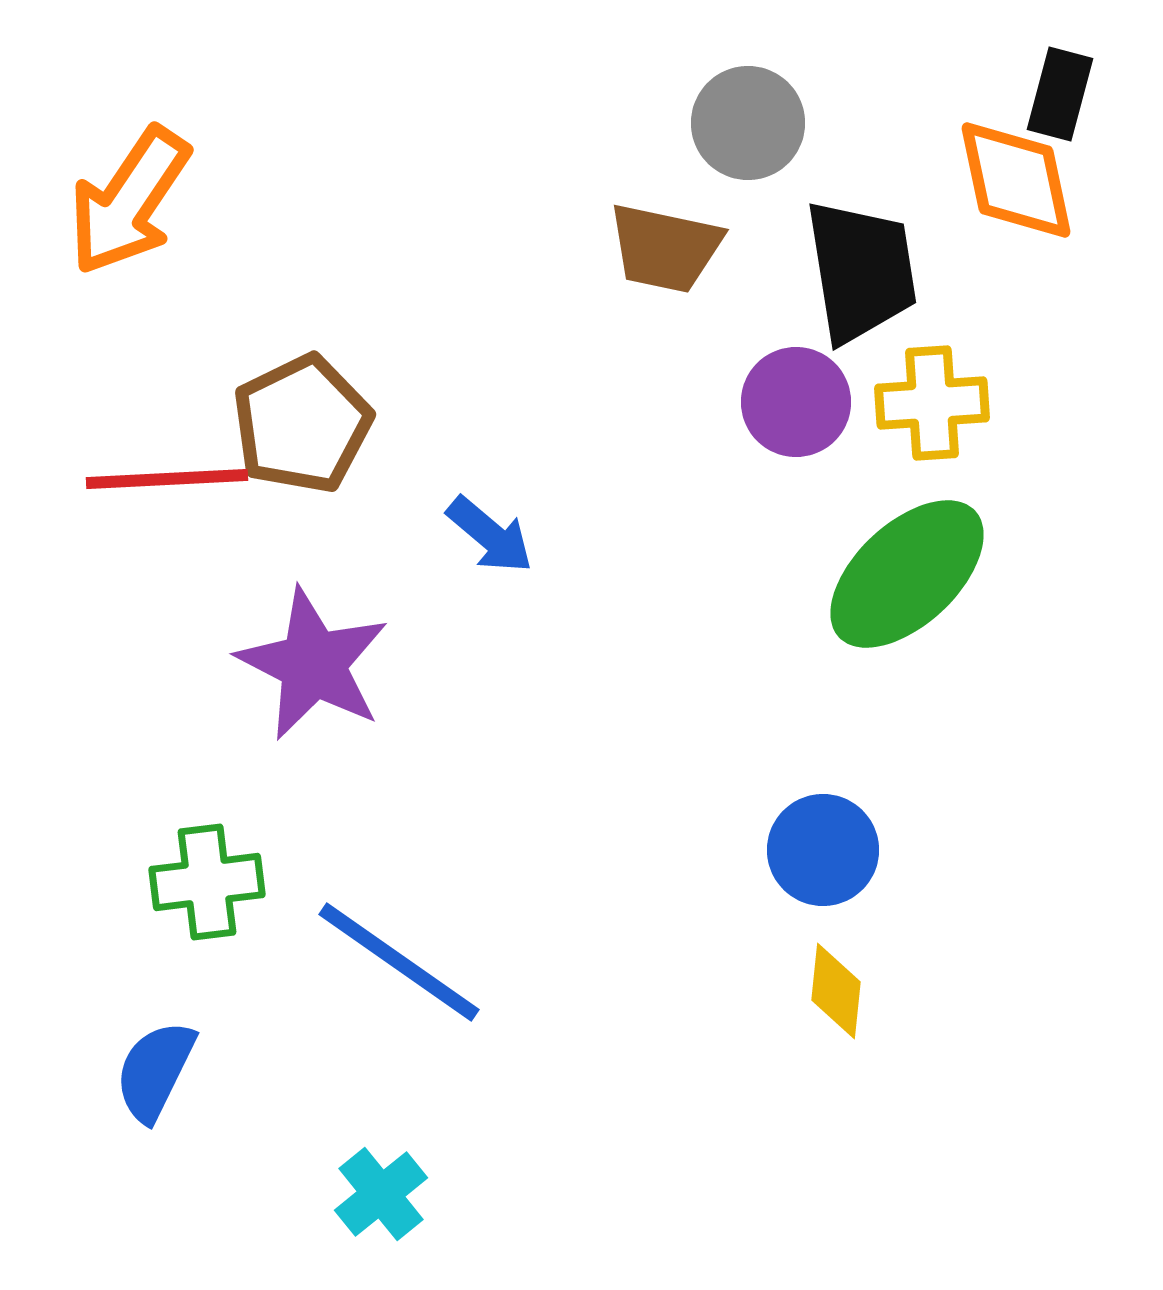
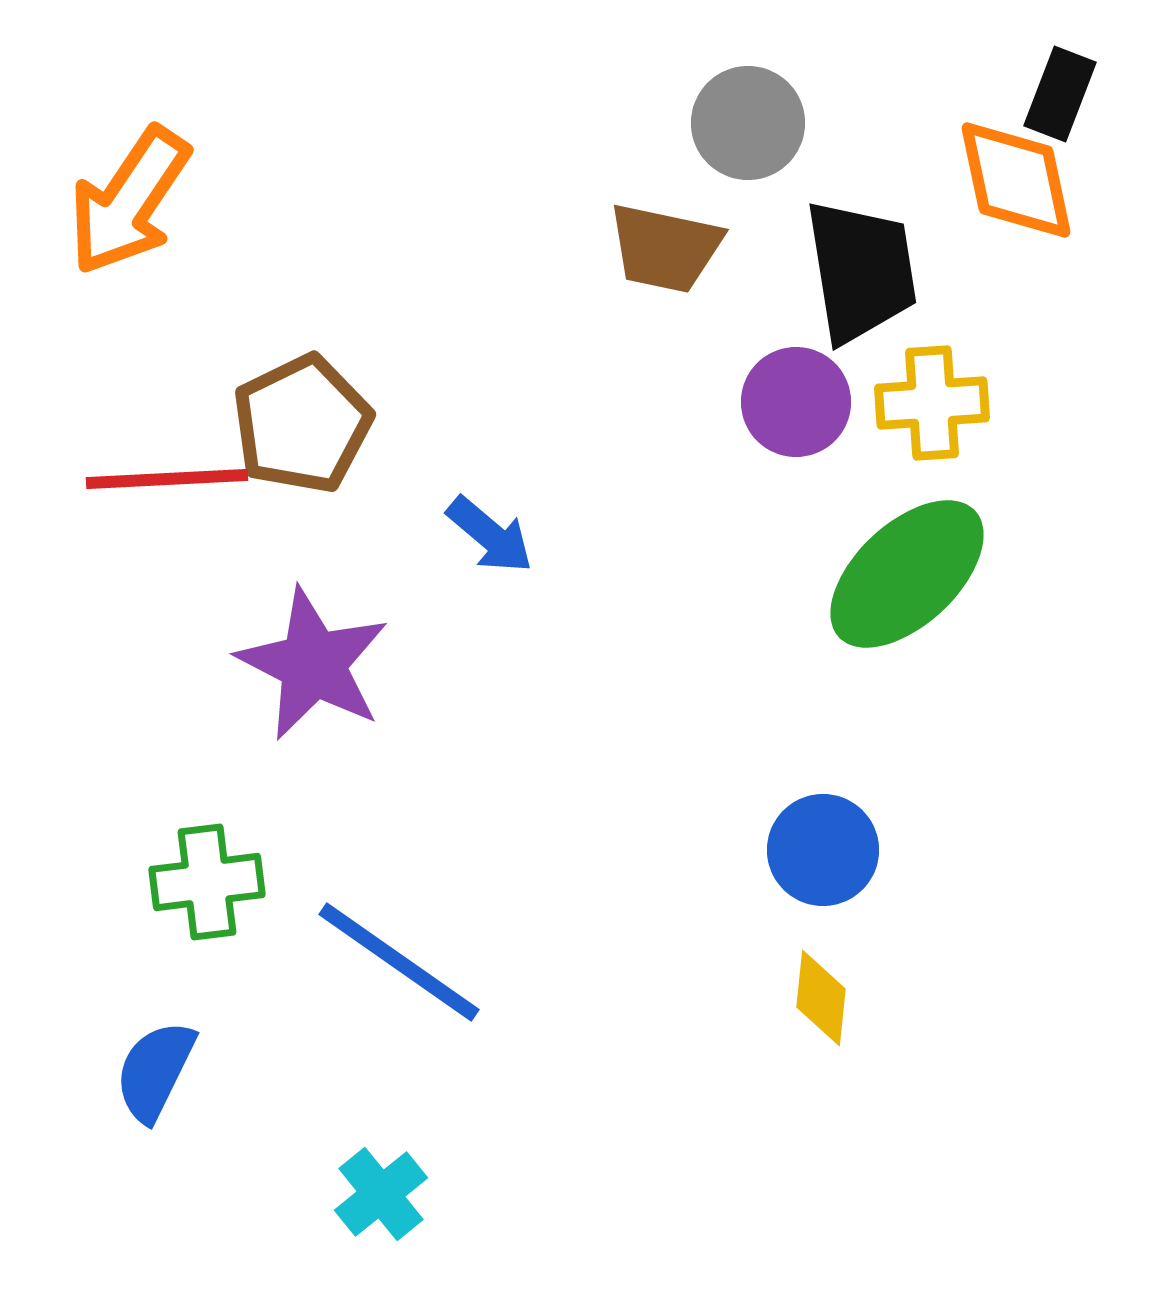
black rectangle: rotated 6 degrees clockwise
yellow diamond: moved 15 px left, 7 px down
